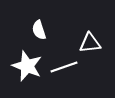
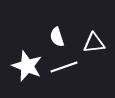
white semicircle: moved 18 px right, 7 px down
white triangle: moved 4 px right
